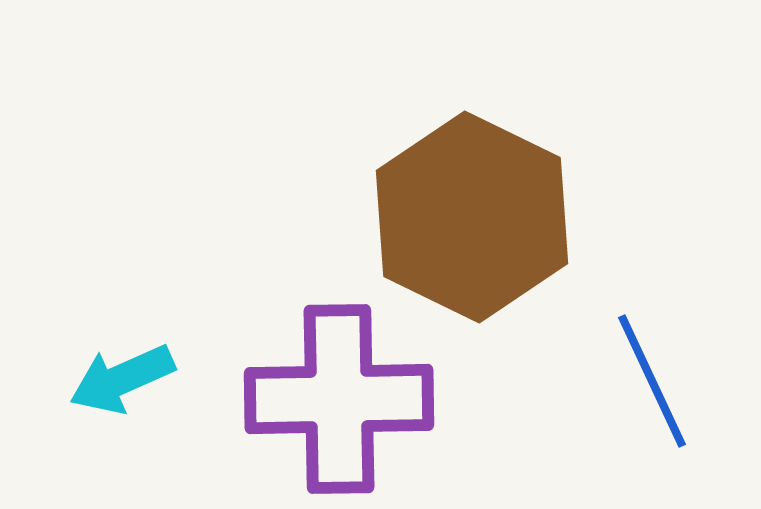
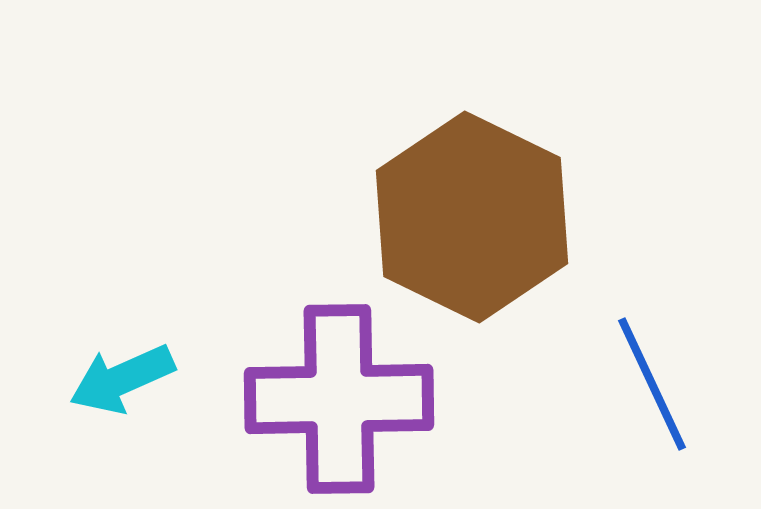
blue line: moved 3 px down
